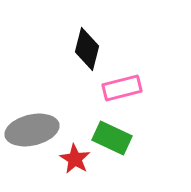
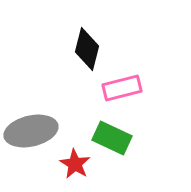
gray ellipse: moved 1 px left, 1 px down
red star: moved 5 px down
